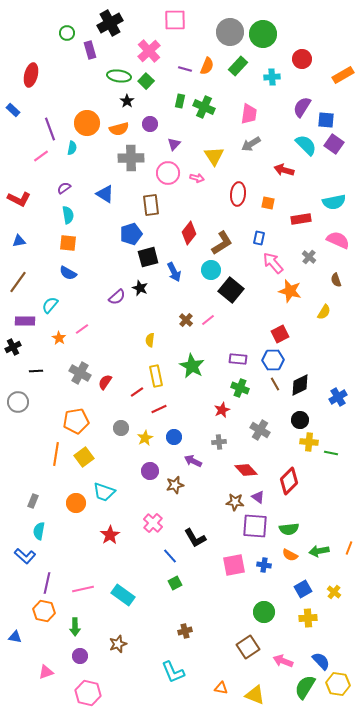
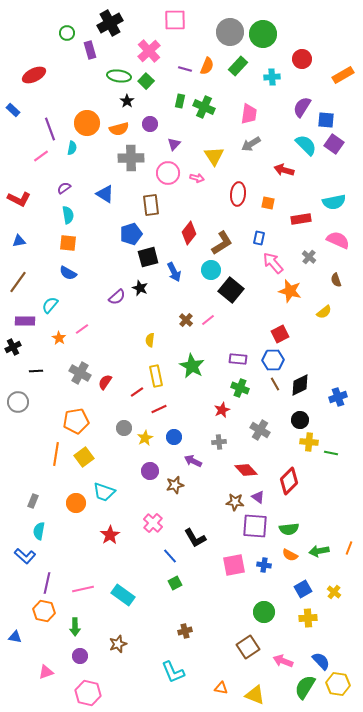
red ellipse at (31, 75): moved 3 px right; rotated 50 degrees clockwise
yellow semicircle at (324, 312): rotated 21 degrees clockwise
blue cross at (338, 397): rotated 12 degrees clockwise
gray circle at (121, 428): moved 3 px right
